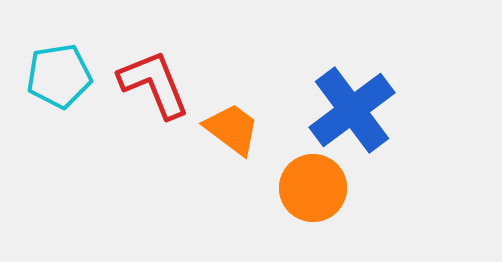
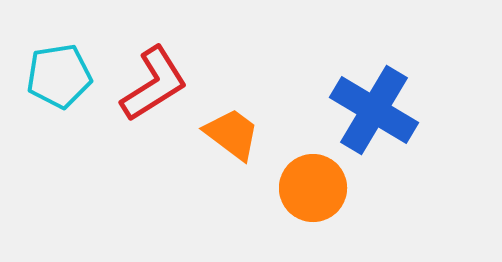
red L-shape: rotated 80 degrees clockwise
blue cross: moved 22 px right; rotated 22 degrees counterclockwise
orange trapezoid: moved 5 px down
